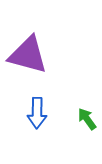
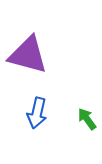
blue arrow: rotated 12 degrees clockwise
